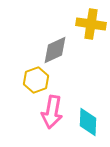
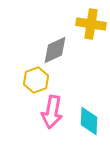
cyan diamond: moved 1 px right, 1 px up
